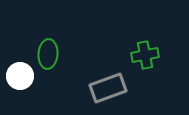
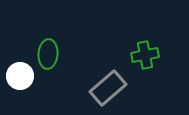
gray rectangle: rotated 21 degrees counterclockwise
